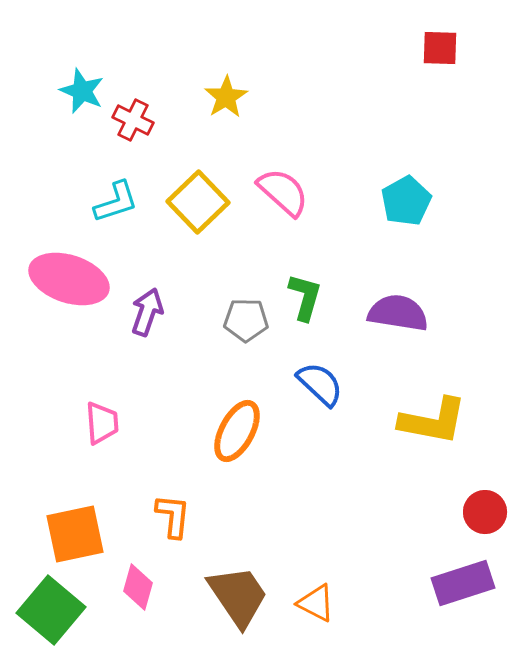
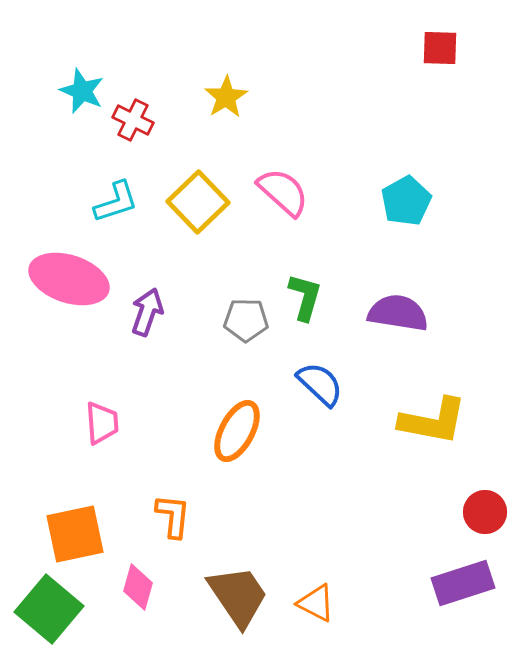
green square: moved 2 px left, 1 px up
